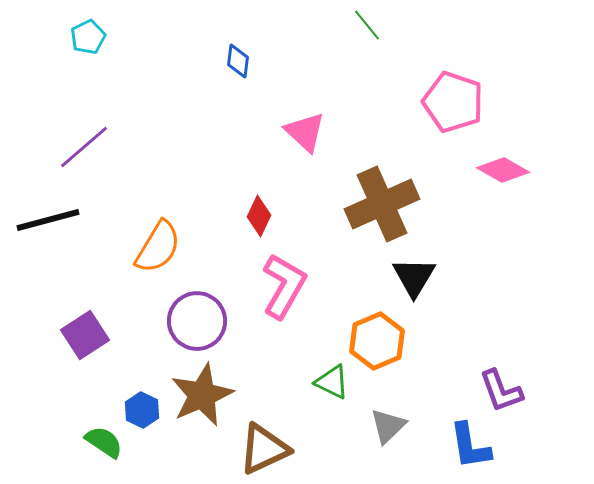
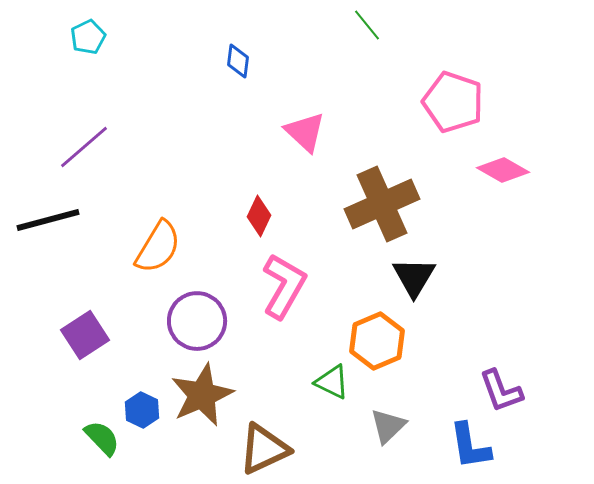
green semicircle: moved 2 px left, 4 px up; rotated 12 degrees clockwise
